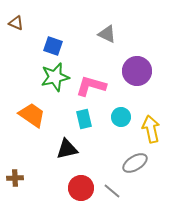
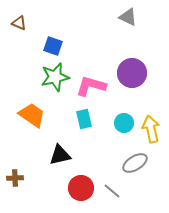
brown triangle: moved 3 px right
gray triangle: moved 21 px right, 17 px up
purple circle: moved 5 px left, 2 px down
cyan circle: moved 3 px right, 6 px down
black triangle: moved 7 px left, 6 px down
